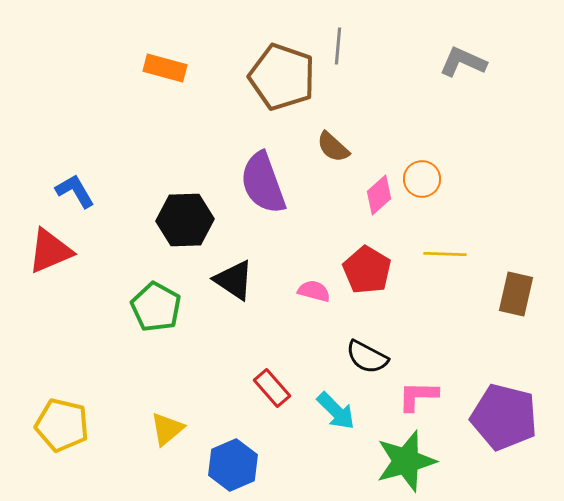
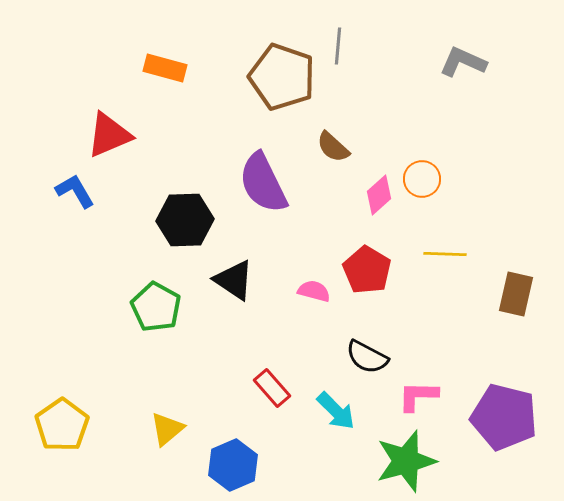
purple semicircle: rotated 6 degrees counterclockwise
red triangle: moved 59 px right, 116 px up
yellow pentagon: rotated 24 degrees clockwise
